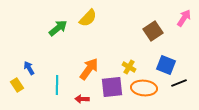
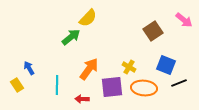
pink arrow: moved 2 px down; rotated 96 degrees clockwise
green arrow: moved 13 px right, 9 px down
